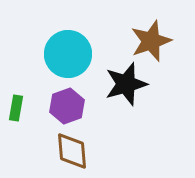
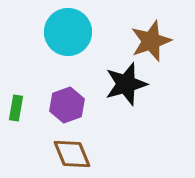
cyan circle: moved 22 px up
purple hexagon: moved 1 px up
brown diamond: moved 3 px down; rotated 18 degrees counterclockwise
